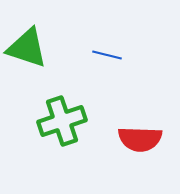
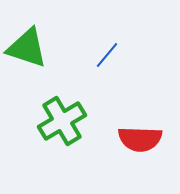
blue line: rotated 64 degrees counterclockwise
green cross: rotated 12 degrees counterclockwise
